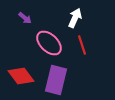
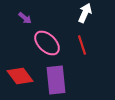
white arrow: moved 10 px right, 5 px up
pink ellipse: moved 2 px left
red diamond: moved 1 px left
purple rectangle: rotated 20 degrees counterclockwise
